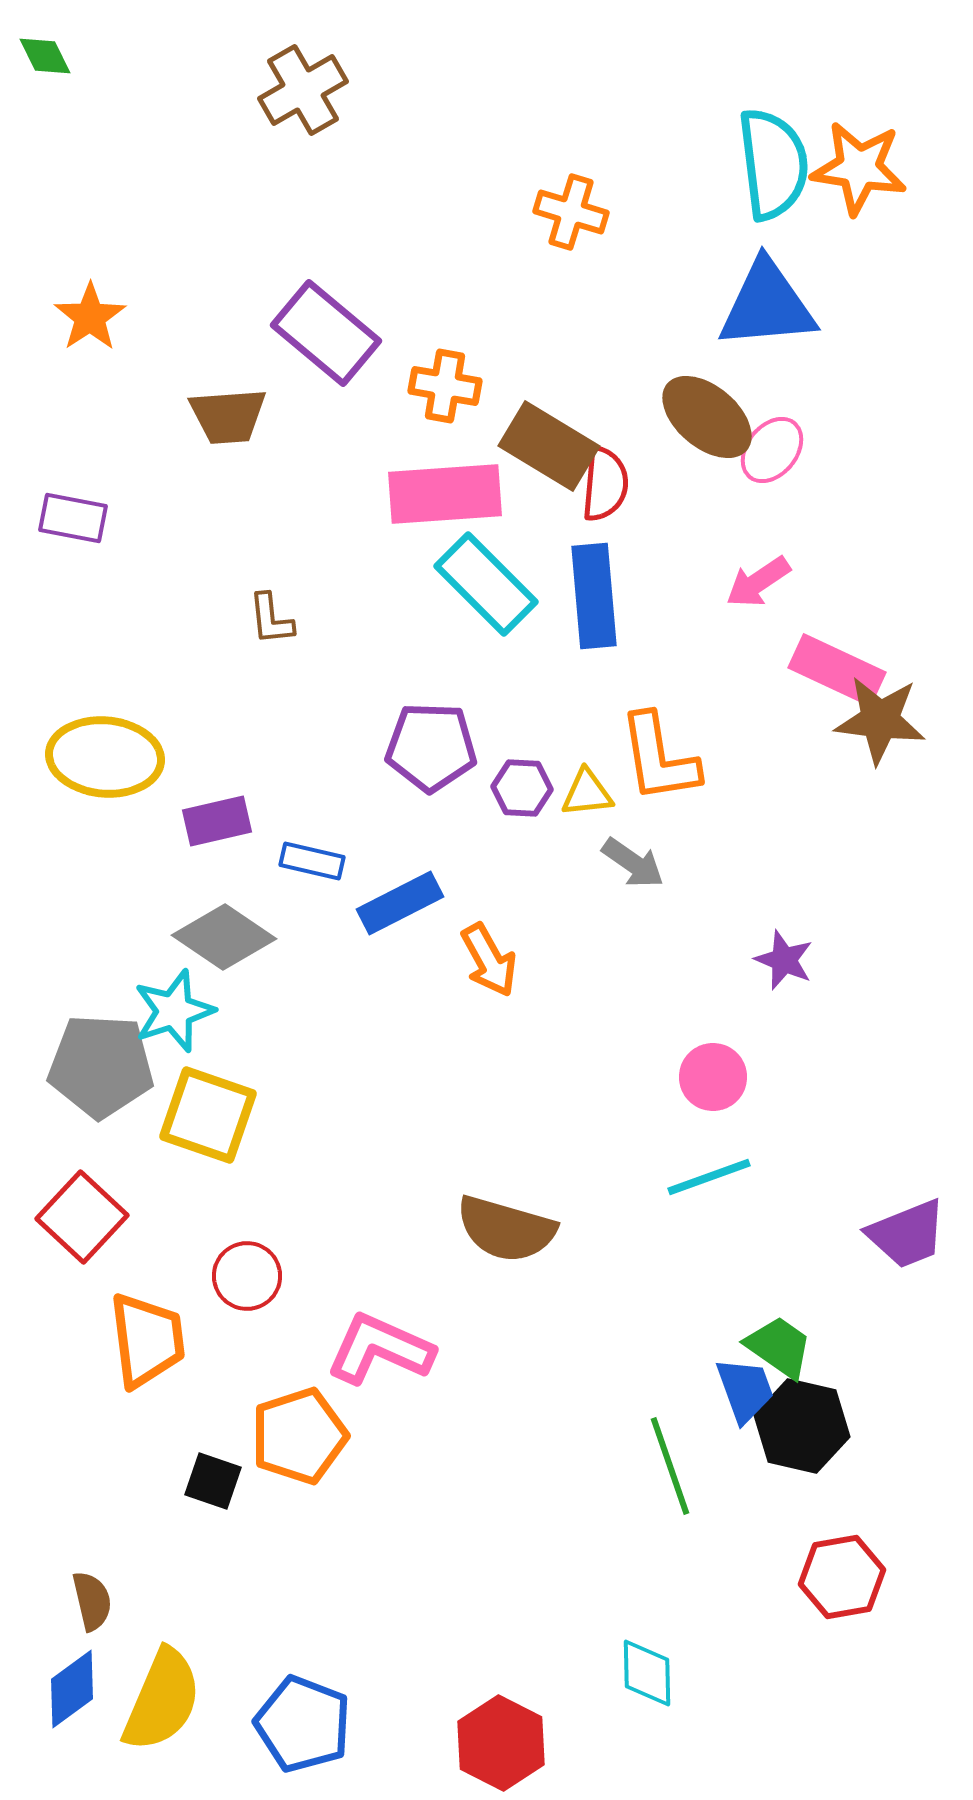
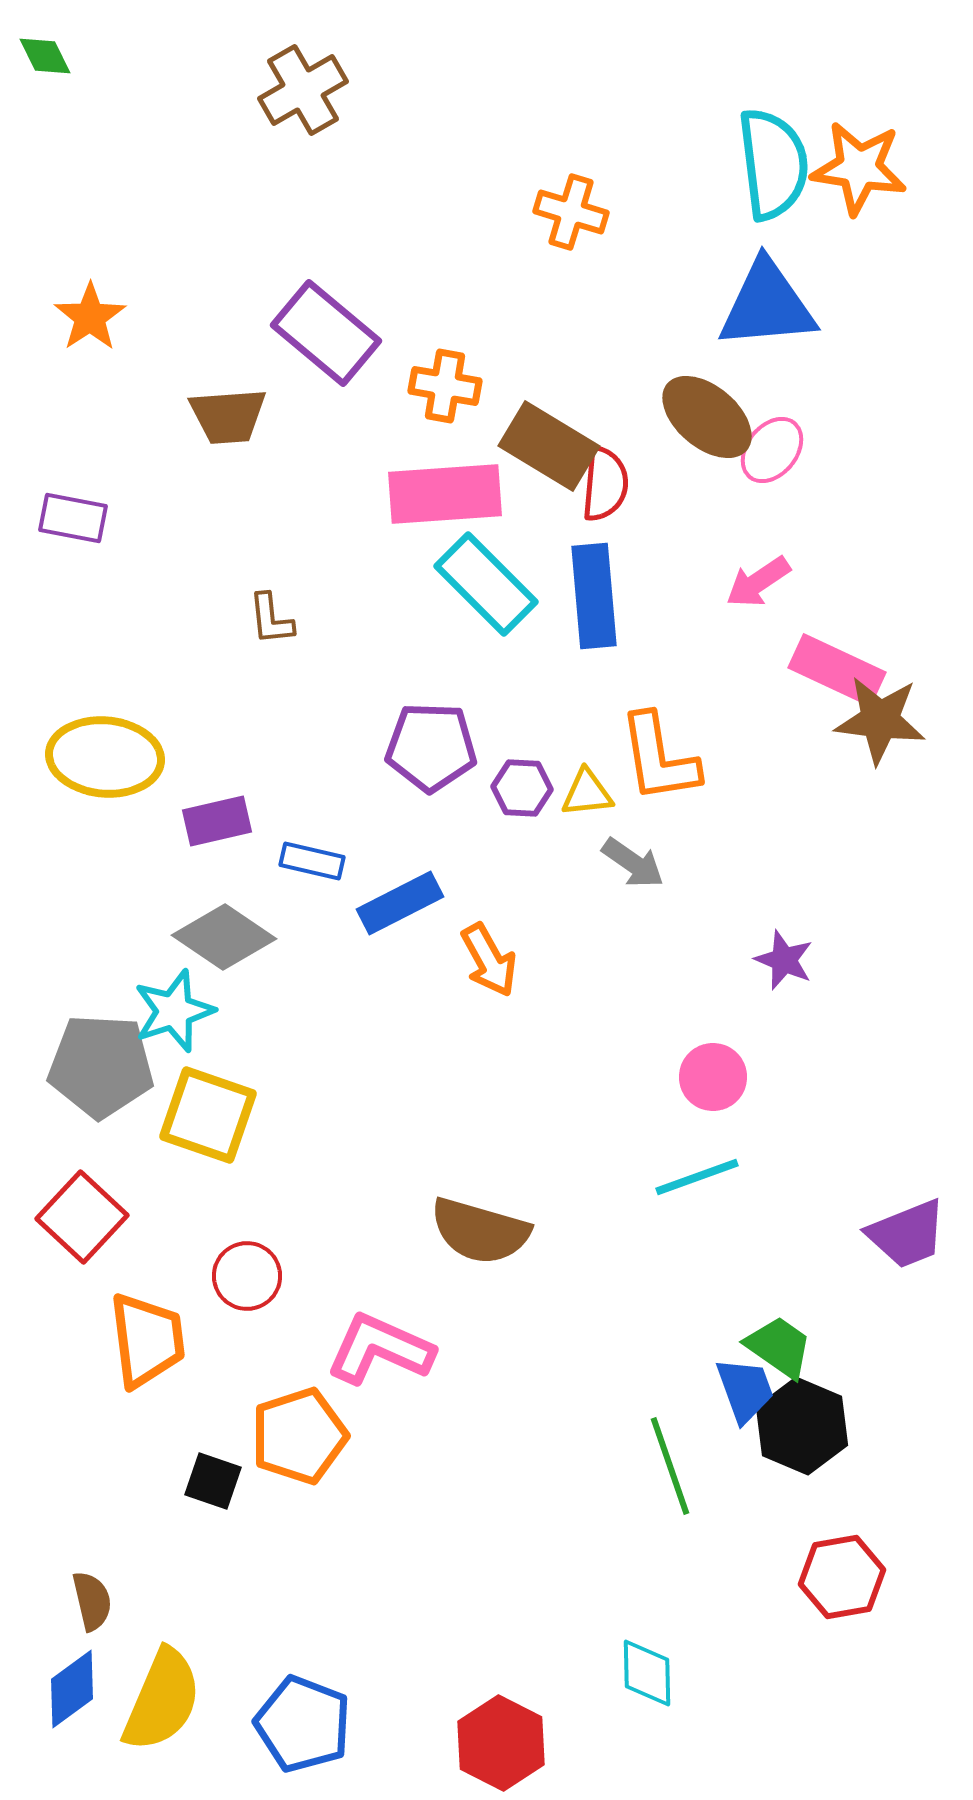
cyan line at (709, 1177): moved 12 px left
brown semicircle at (506, 1229): moved 26 px left, 2 px down
black hexagon at (802, 1426): rotated 10 degrees clockwise
